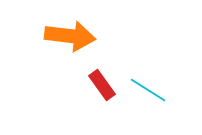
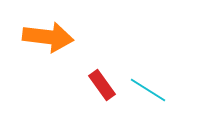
orange arrow: moved 22 px left, 1 px down
